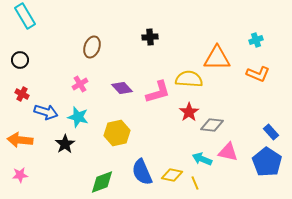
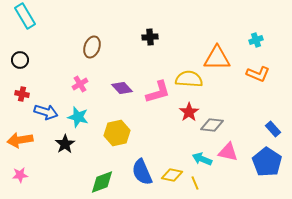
red cross: rotated 16 degrees counterclockwise
blue rectangle: moved 2 px right, 3 px up
orange arrow: rotated 15 degrees counterclockwise
